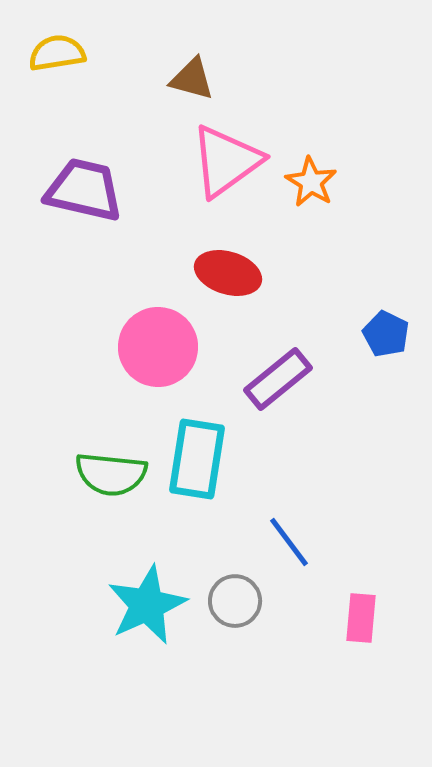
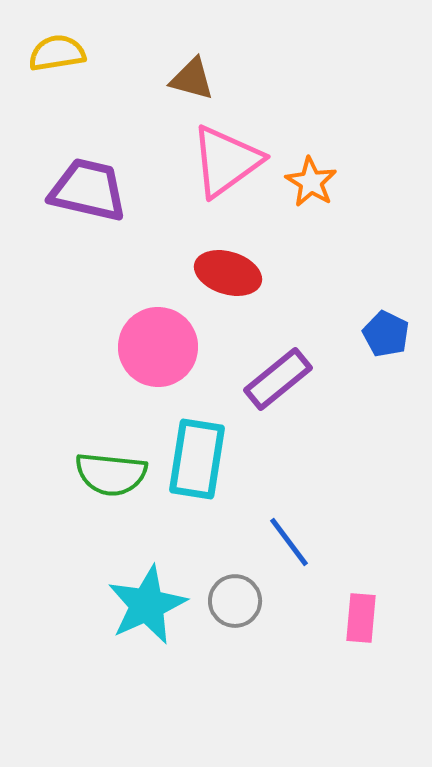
purple trapezoid: moved 4 px right
